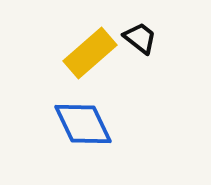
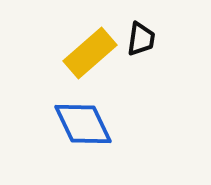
black trapezoid: moved 1 px right, 1 px down; rotated 60 degrees clockwise
